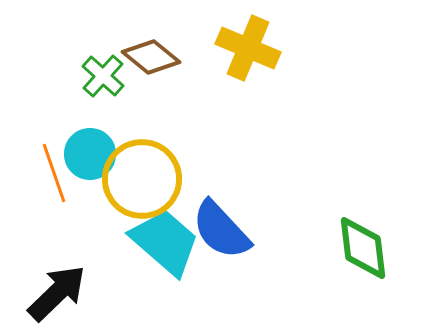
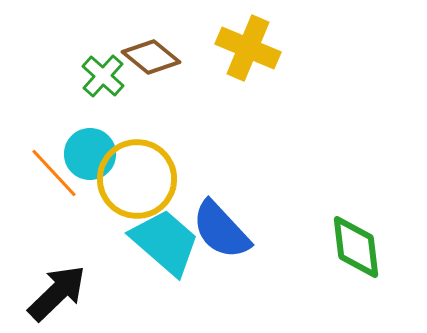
orange line: rotated 24 degrees counterclockwise
yellow circle: moved 5 px left
green diamond: moved 7 px left, 1 px up
